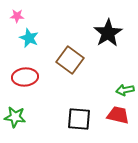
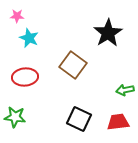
brown square: moved 3 px right, 5 px down
red trapezoid: moved 7 px down; rotated 20 degrees counterclockwise
black square: rotated 20 degrees clockwise
